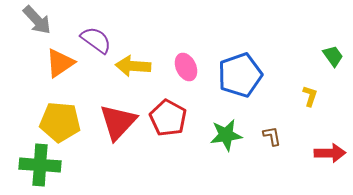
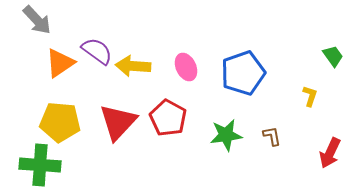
purple semicircle: moved 1 px right, 11 px down
blue pentagon: moved 3 px right, 2 px up
red arrow: rotated 116 degrees clockwise
